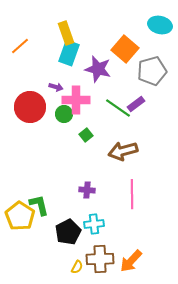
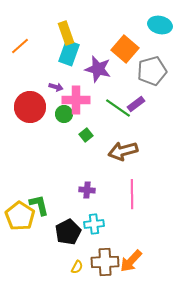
brown cross: moved 5 px right, 3 px down
